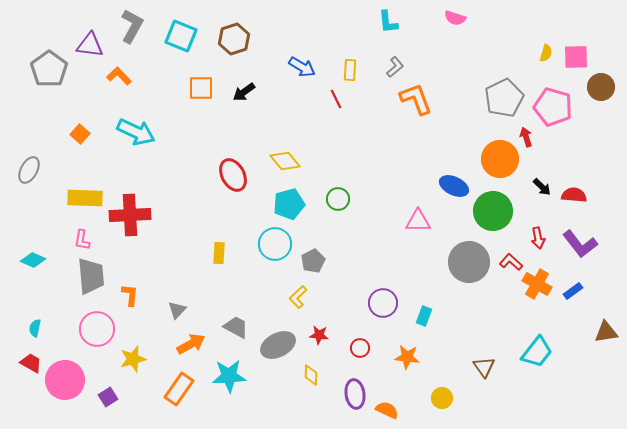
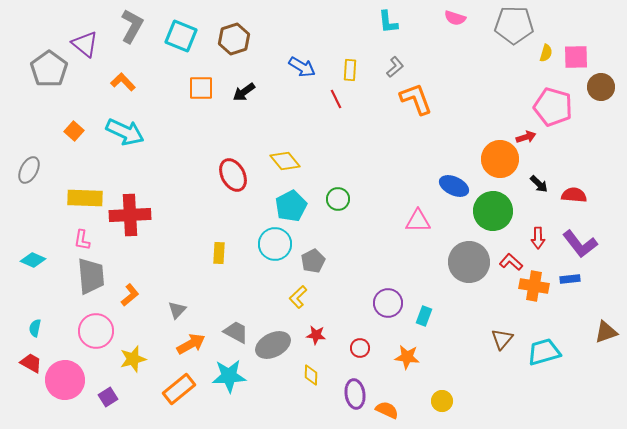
purple triangle at (90, 45): moved 5 px left, 1 px up; rotated 32 degrees clockwise
orange L-shape at (119, 76): moved 4 px right, 6 px down
gray pentagon at (504, 98): moved 10 px right, 73 px up; rotated 27 degrees clockwise
cyan arrow at (136, 132): moved 11 px left
orange square at (80, 134): moved 6 px left, 3 px up
red arrow at (526, 137): rotated 90 degrees clockwise
black arrow at (542, 187): moved 3 px left, 3 px up
cyan pentagon at (289, 204): moved 2 px right, 2 px down; rotated 12 degrees counterclockwise
red arrow at (538, 238): rotated 10 degrees clockwise
orange cross at (537, 284): moved 3 px left, 2 px down; rotated 20 degrees counterclockwise
blue rectangle at (573, 291): moved 3 px left, 12 px up; rotated 30 degrees clockwise
orange L-shape at (130, 295): rotated 45 degrees clockwise
purple circle at (383, 303): moved 5 px right
gray trapezoid at (236, 327): moved 5 px down
pink circle at (97, 329): moved 1 px left, 2 px down
brown triangle at (606, 332): rotated 10 degrees counterclockwise
red star at (319, 335): moved 3 px left
gray ellipse at (278, 345): moved 5 px left
cyan trapezoid at (537, 352): moved 7 px right; rotated 144 degrees counterclockwise
brown triangle at (484, 367): moved 18 px right, 28 px up; rotated 15 degrees clockwise
orange rectangle at (179, 389): rotated 16 degrees clockwise
yellow circle at (442, 398): moved 3 px down
